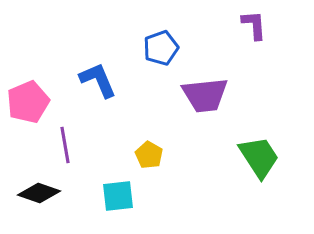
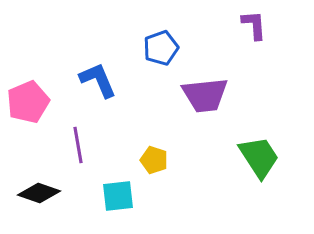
purple line: moved 13 px right
yellow pentagon: moved 5 px right, 5 px down; rotated 12 degrees counterclockwise
